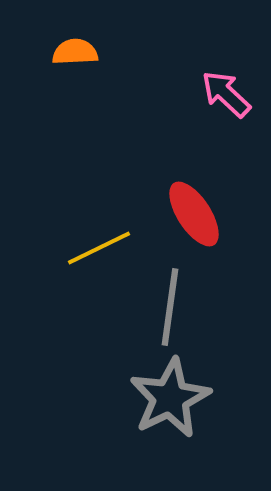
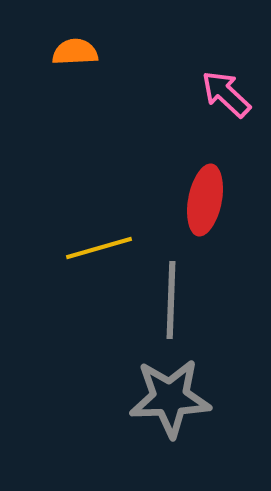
red ellipse: moved 11 px right, 14 px up; rotated 44 degrees clockwise
yellow line: rotated 10 degrees clockwise
gray line: moved 1 px right, 7 px up; rotated 6 degrees counterclockwise
gray star: rotated 24 degrees clockwise
